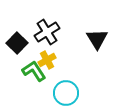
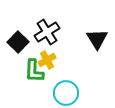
black square: moved 1 px right, 1 px up
green L-shape: rotated 145 degrees counterclockwise
